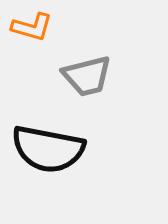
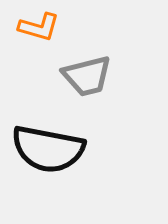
orange L-shape: moved 7 px right
